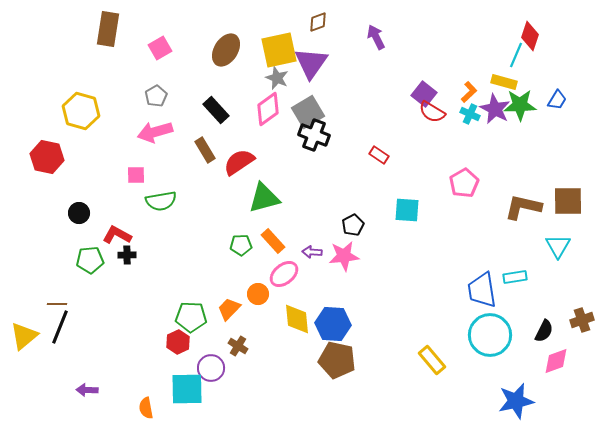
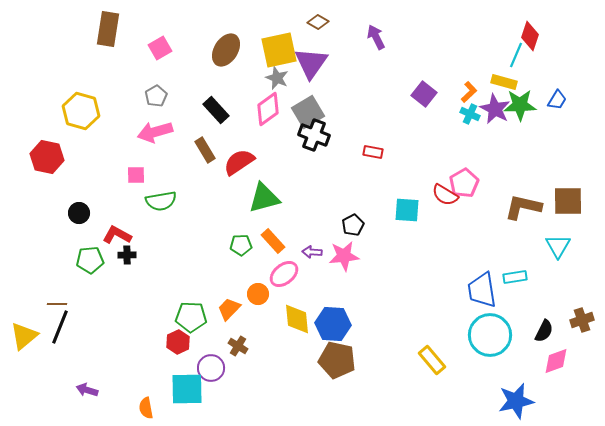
brown diamond at (318, 22): rotated 50 degrees clockwise
red semicircle at (432, 112): moved 13 px right, 83 px down
red rectangle at (379, 155): moved 6 px left, 3 px up; rotated 24 degrees counterclockwise
purple arrow at (87, 390): rotated 15 degrees clockwise
